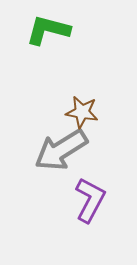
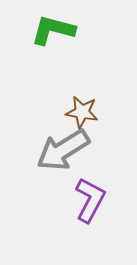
green L-shape: moved 5 px right
gray arrow: moved 2 px right
